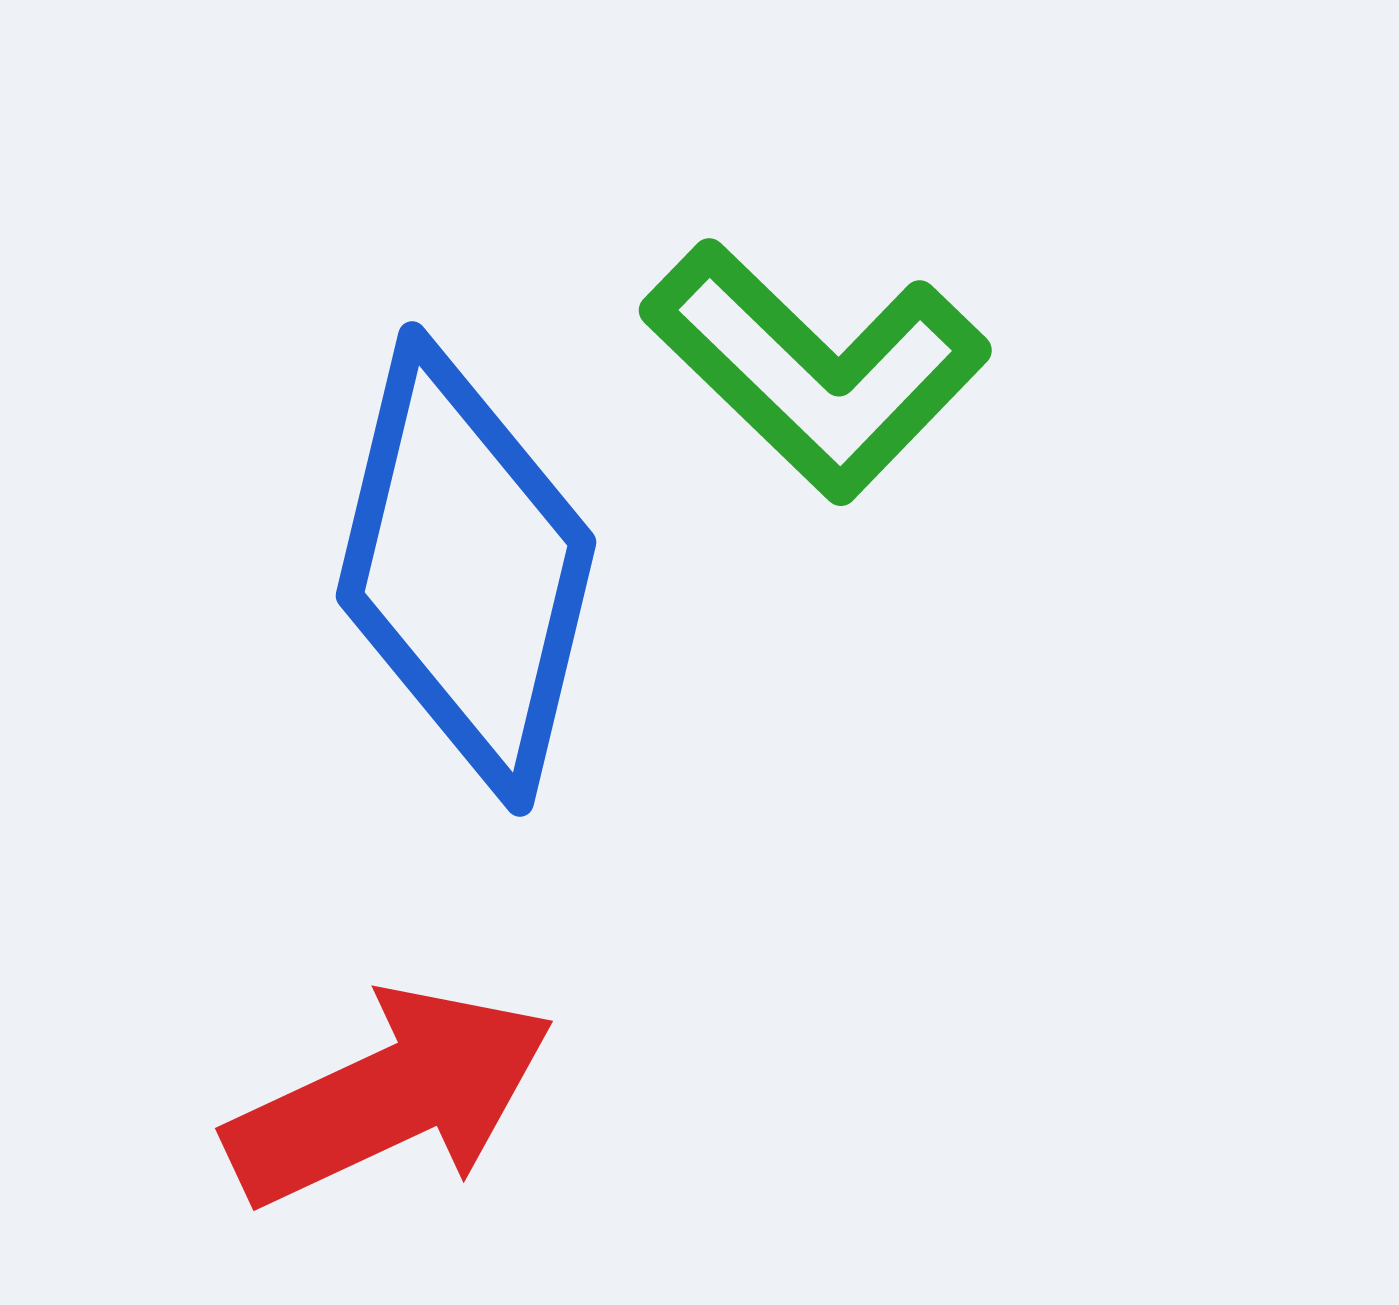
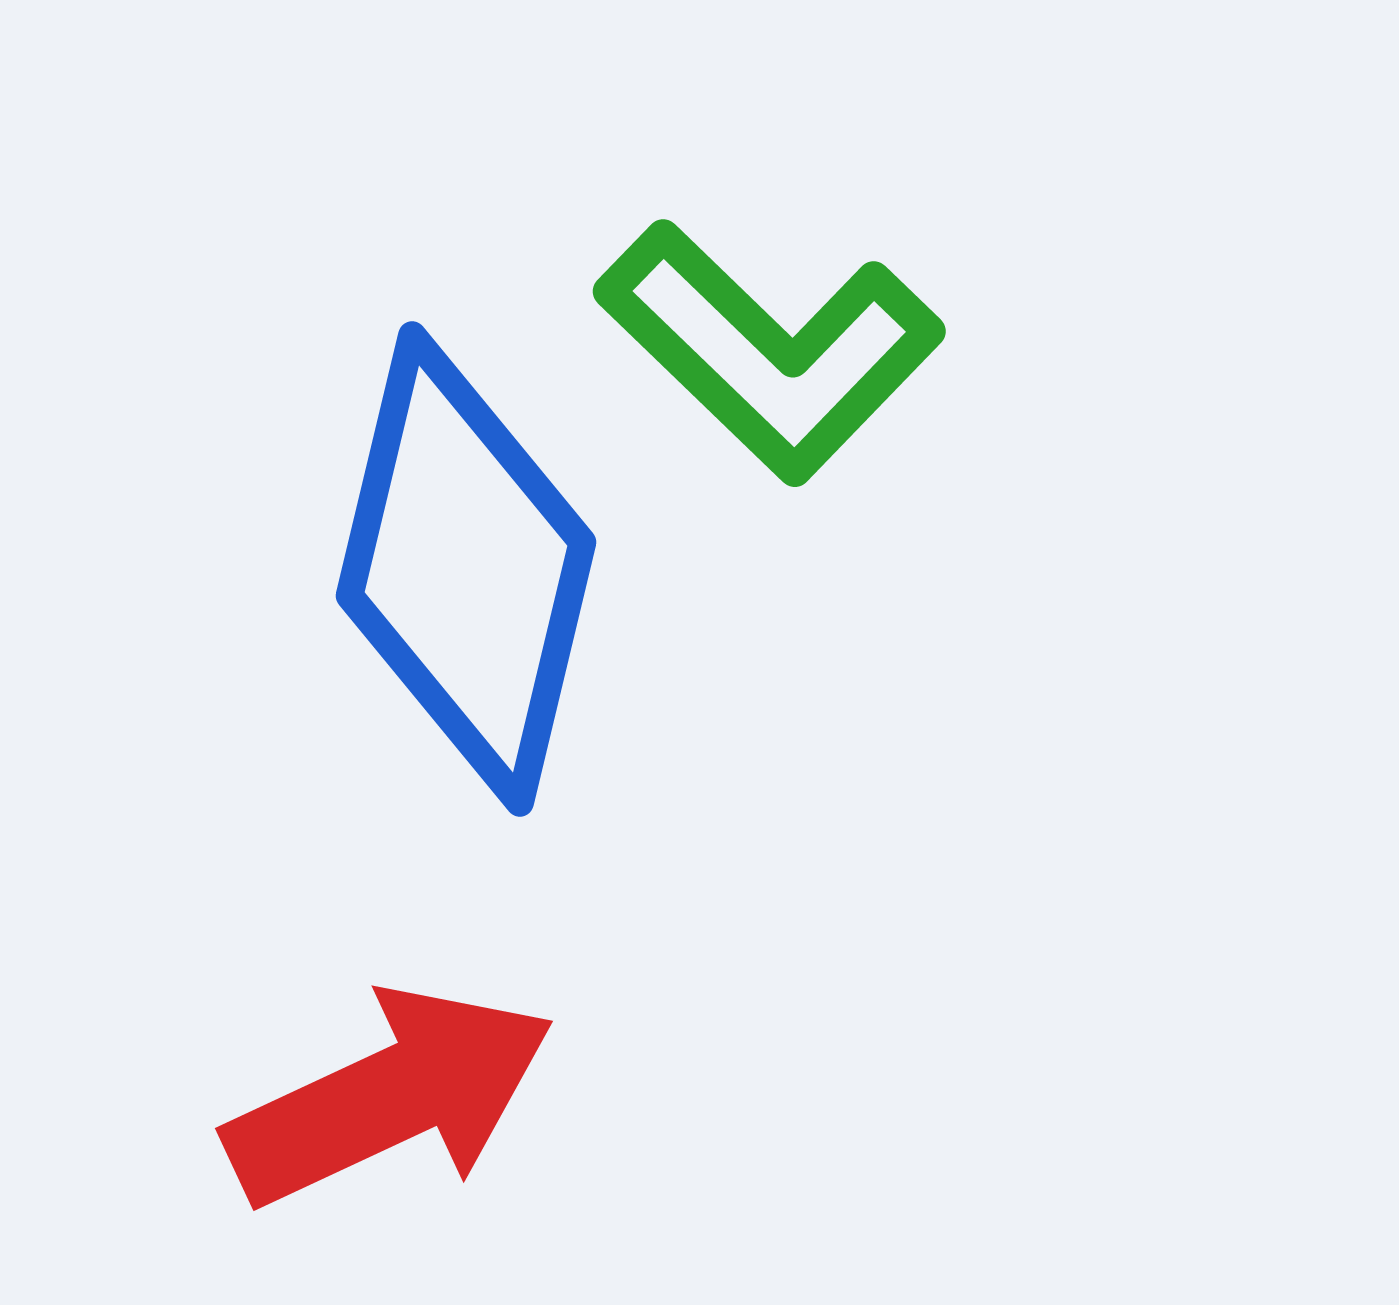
green L-shape: moved 46 px left, 19 px up
